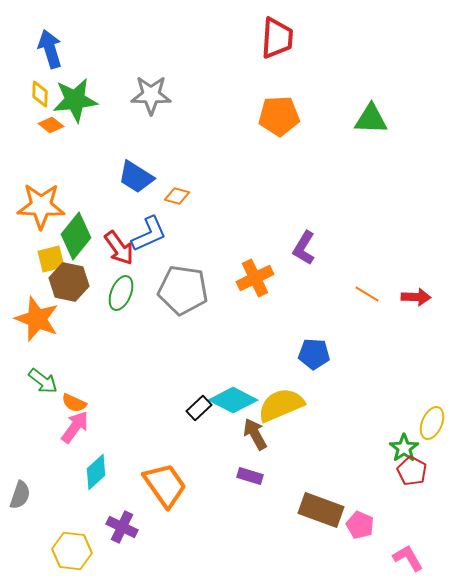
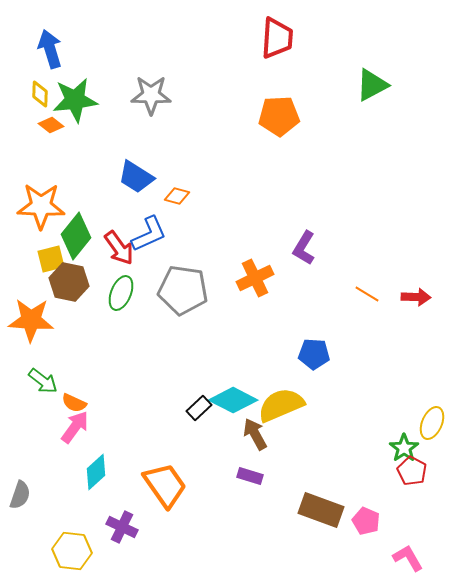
green triangle at (371, 119): moved 1 px right, 34 px up; rotated 30 degrees counterclockwise
orange star at (37, 319): moved 6 px left, 1 px down; rotated 18 degrees counterclockwise
pink pentagon at (360, 525): moved 6 px right, 4 px up
